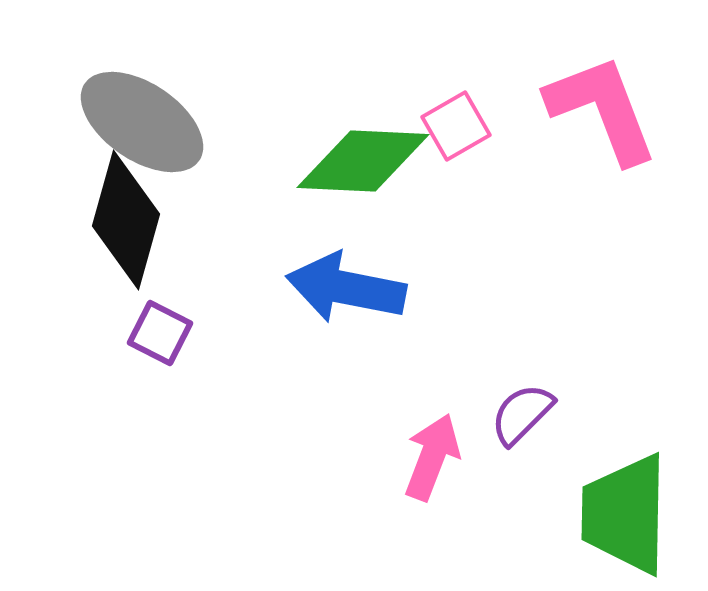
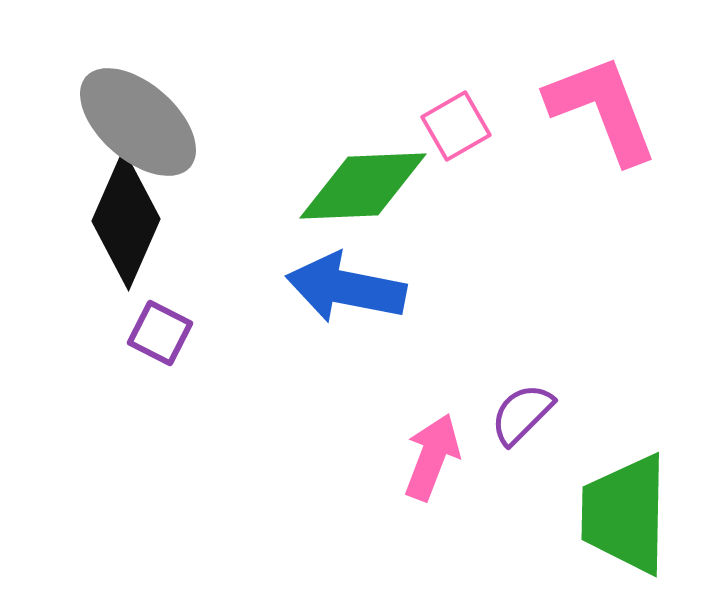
gray ellipse: moved 4 px left; rotated 7 degrees clockwise
green diamond: moved 25 px down; rotated 5 degrees counterclockwise
black diamond: rotated 8 degrees clockwise
